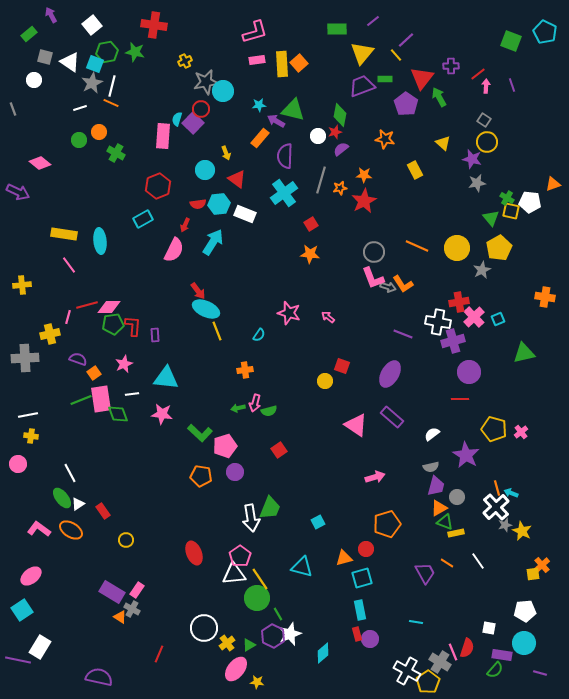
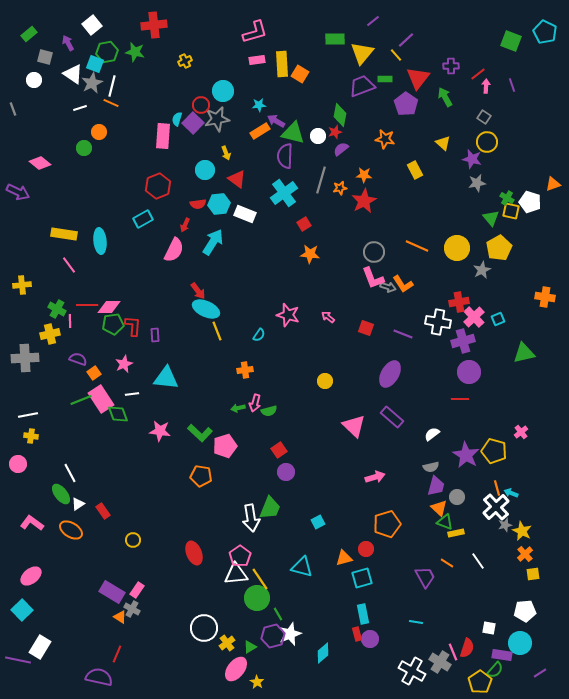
purple arrow at (51, 15): moved 17 px right, 28 px down
red cross at (154, 25): rotated 15 degrees counterclockwise
green rectangle at (337, 29): moved 2 px left, 10 px down
white triangle at (70, 62): moved 3 px right, 12 px down
orange square at (299, 63): moved 1 px right, 11 px down; rotated 18 degrees counterclockwise
red triangle at (422, 78): moved 4 px left
gray star at (206, 82): moved 11 px right, 37 px down
green arrow at (439, 97): moved 6 px right
red circle at (201, 109): moved 4 px up
green triangle at (293, 110): moved 23 px down
gray square at (484, 120): moved 3 px up
orange rectangle at (260, 138): moved 7 px up; rotated 18 degrees clockwise
green circle at (79, 140): moved 5 px right, 8 px down
green cross at (116, 153): moved 59 px left, 156 px down
white pentagon at (530, 202): rotated 10 degrees clockwise
red square at (311, 224): moved 7 px left
red line at (87, 305): rotated 15 degrees clockwise
pink star at (289, 313): moved 1 px left, 2 px down
pink line at (68, 317): moved 2 px right, 4 px down; rotated 16 degrees counterclockwise
purple cross at (453, 341): moved 10 px right
red square at (342, 366): moved 24 px right, 38 px up
pink rectangle at (101, 399): rotated 24 degrees counterclockwise
pink star at (162, 414): moved 2 px left, 17 px down
pink triangle at (356, 425): moved 2 px left, 1 px down; rotated 10 degrees clockwise
yellow pentagon at (494, 429): moved 22 px down
purple circle at (235, 472): moved 51 px right
green ellipse at (62, 498): moved 1 px left, 4 px up
orange triangle at (439, 508): rotated 48 degrees counterclockwise
pink L-shape at (39, 529): moved 7 px left, 6 px up
yellow circle at (126, 540): moved 7 px right
orange cross at (542, 565): moved 17 px left, 11 px up
purple trapezoid at (425, 573): moved 4 px down
white triangle at (234, 574): moved 2 px right
cyan square at (22, 610): rotated 10 degrees counterclockwise
cyan rectangle at (360, 610): moved 3 px right, 4 px down
purple hexagon at (273, 636): rotated 20 degrees clockwise
cyan circle at (524, 643): moved 4 px left
green triangle at (249, 645): moved 1 px right, 2 px down
red line at (159, 654): moved 42 px left
white cross at (407, 671): moved 5 px right
purple line at (540, 673): rotated 48 degrees counterclockwise
yellow star at (257, 682): rotated 24 degrees clockwise
yellow pentagon at (428, 682): moved 52 px right
